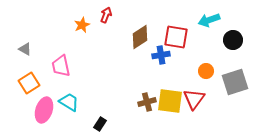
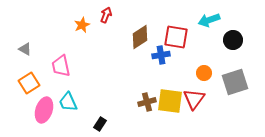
orange circle: moved 2 px left, 2 px down
cyan trapezoid: moved 1 px left; rotated 145 degrees counterclockwise
